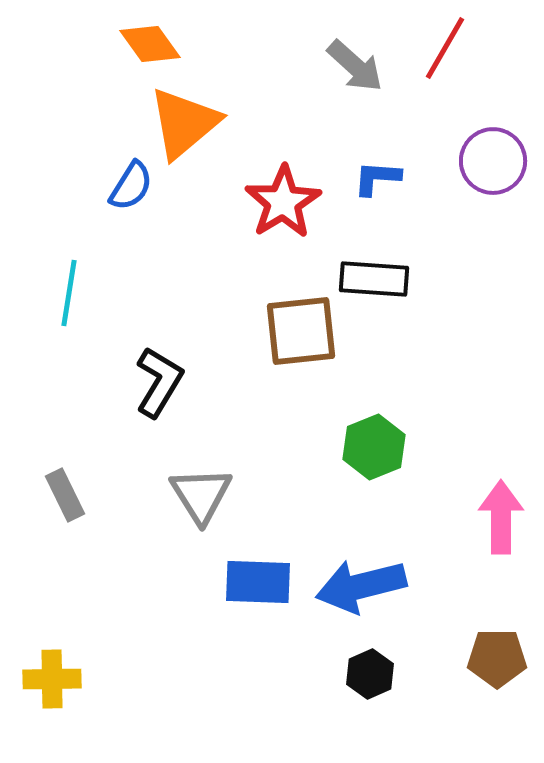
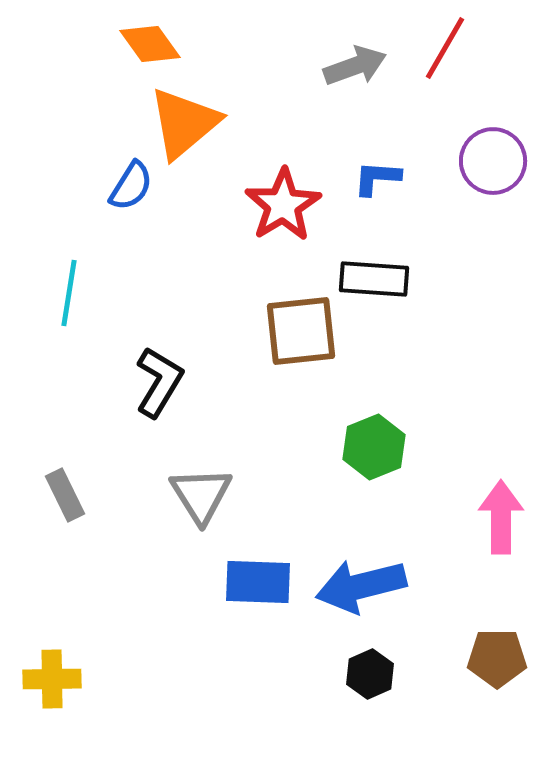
gray arrow: rotated 62 degrees counterclockwise
red star: moved 3 px down
